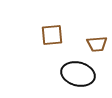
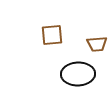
black ellipse: rotated 16 degrees counterclockwise
